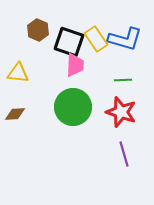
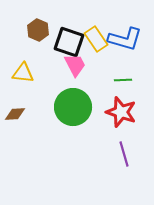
pink trapezoid: rotated 30 degrees counterclockwise
yellow triangle: moved 5 px right
